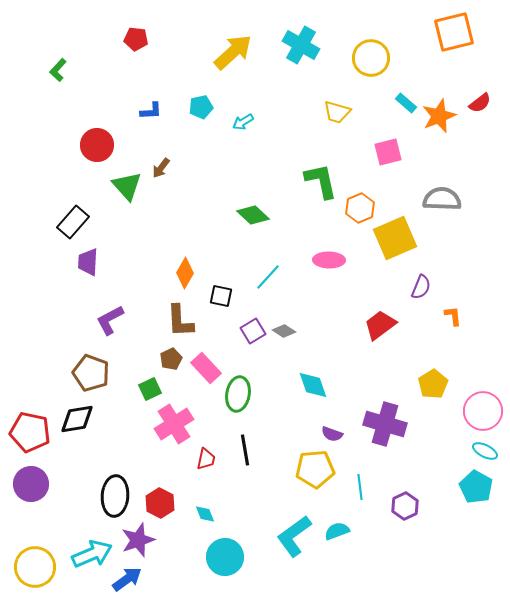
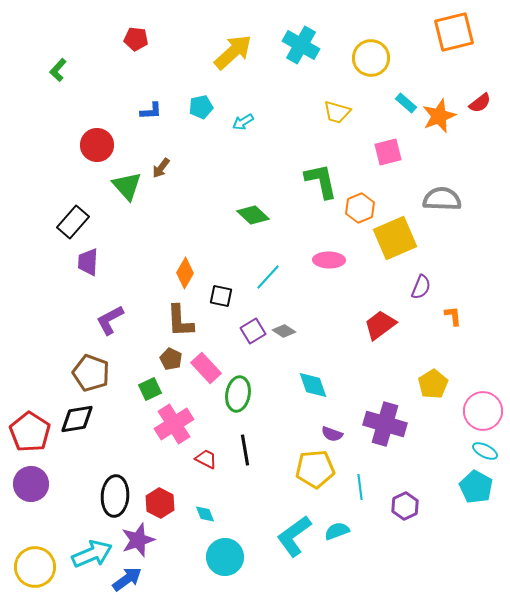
brown pentagon at (171, 359): rotated 20 degrees counterclockwise
red pentagon at (30, 432): rotated 21 degrees clockwise
red trapezoid at (206, 459): rotated 75 degrees counterclockwise
